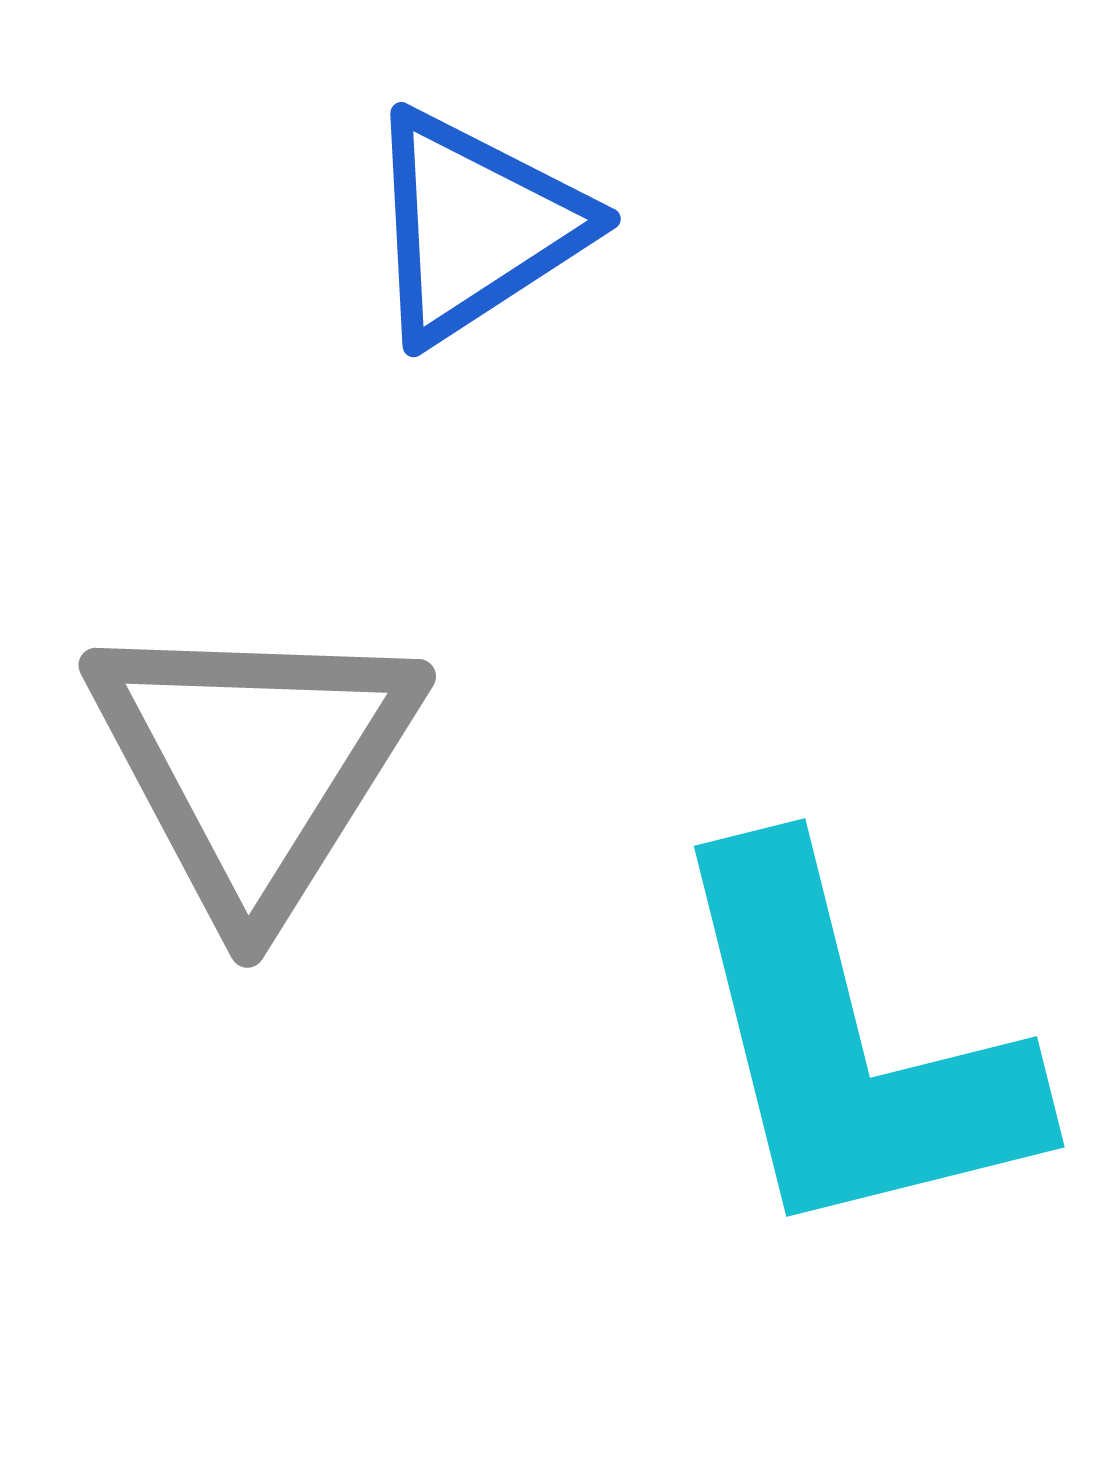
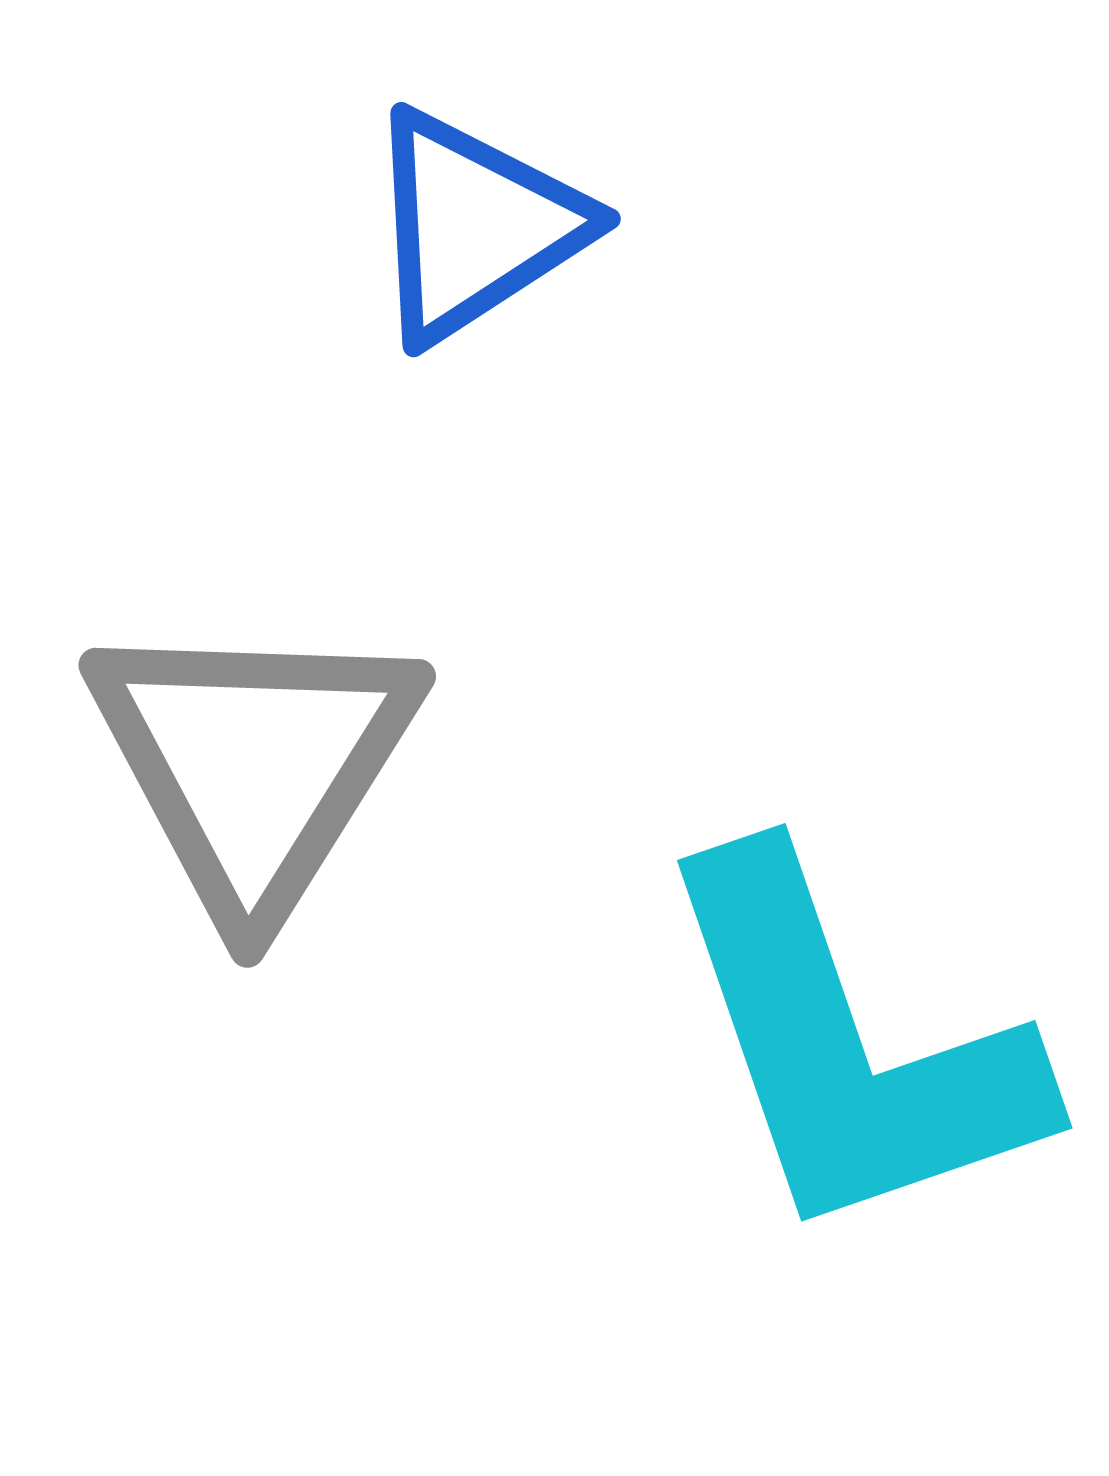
cyan L-shape: rotated 5 degrees counterclockwise
